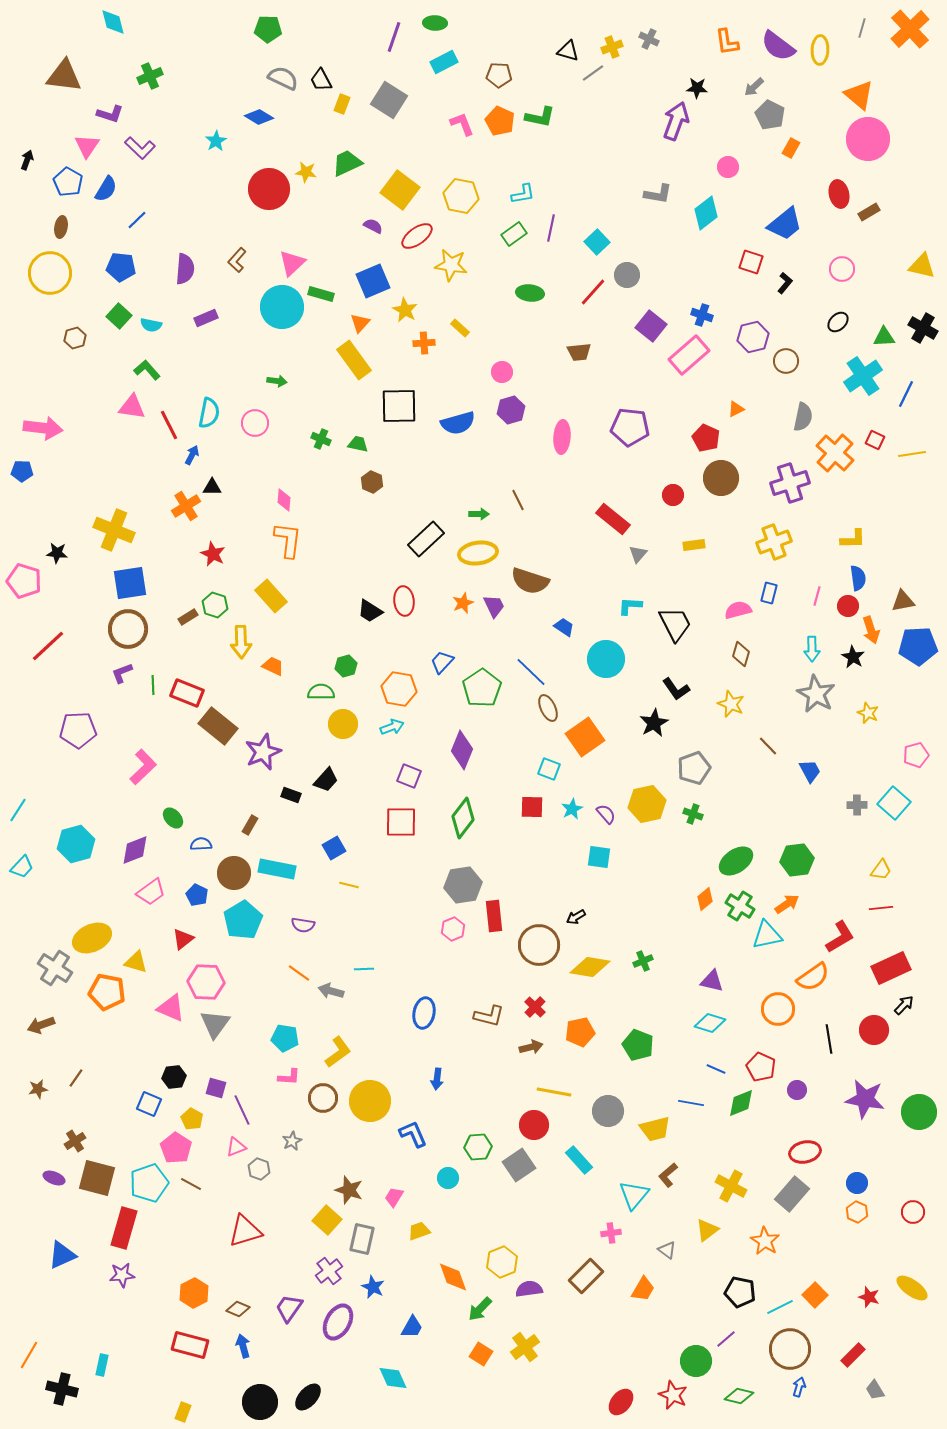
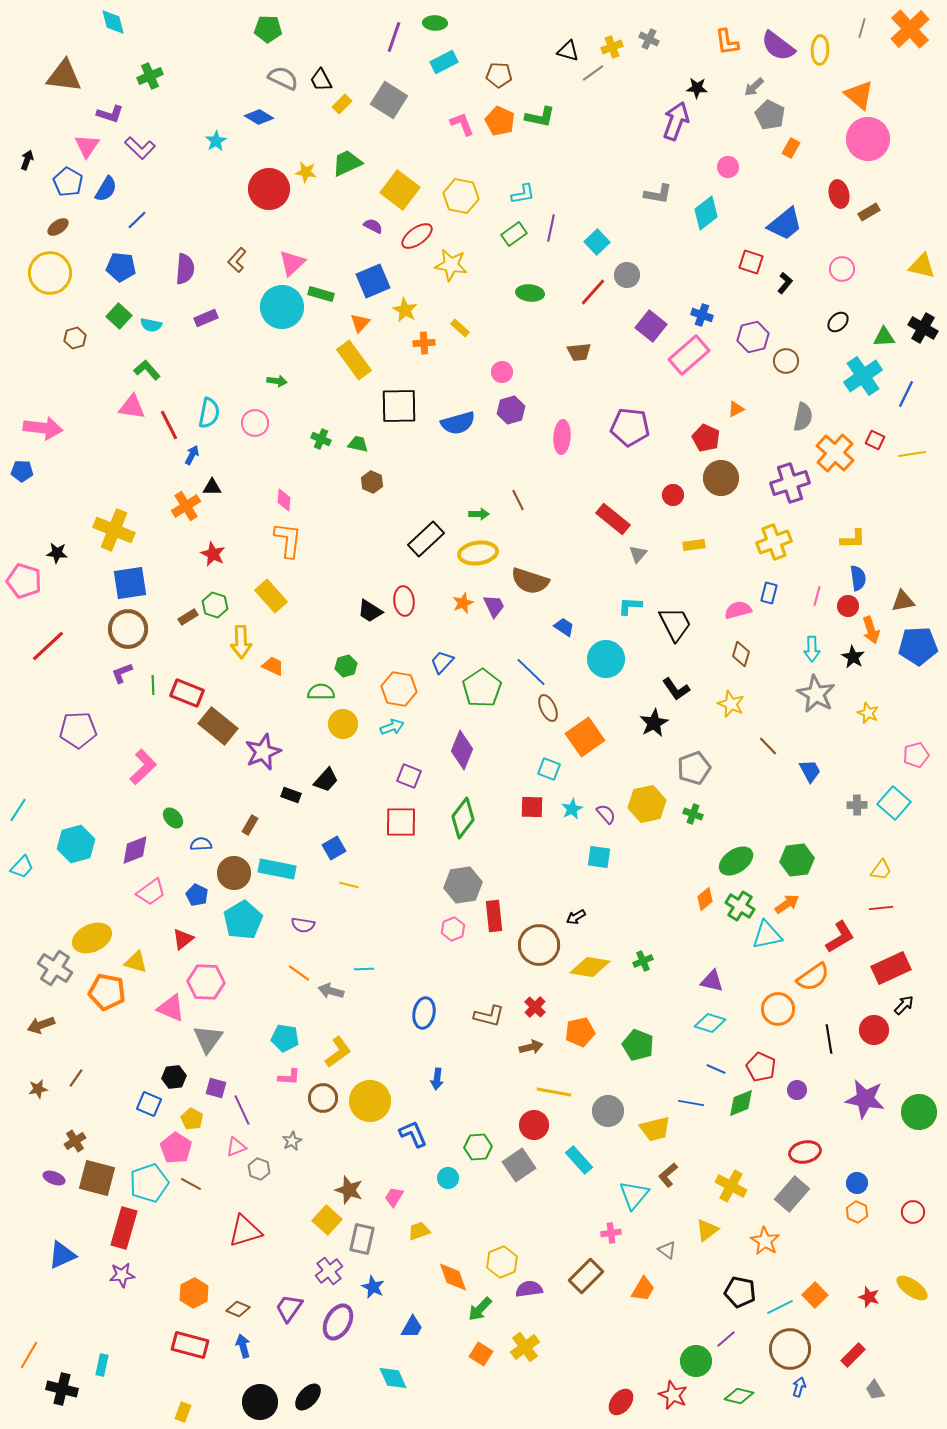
yellow rectangle at (342, 104): rotated 24 degrees clockwise
brown ellipse at (61, 227): moved 3 px left; rotated 45 degrees clockwise
gray triangle at (215, 1024): moved 7 px left, 15 px down
